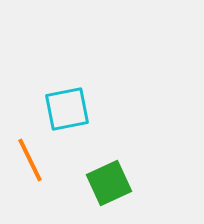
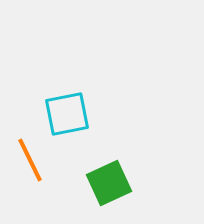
cyan square: moved 5 px down
